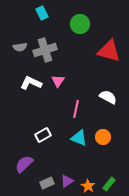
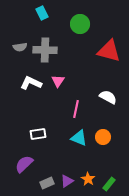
gray cross: rotated 20 degrees clockwise
white rectangle: moved 5 px left, 1 px up; rotated 21 degrees clockwise
orange star: moved 7 px up
